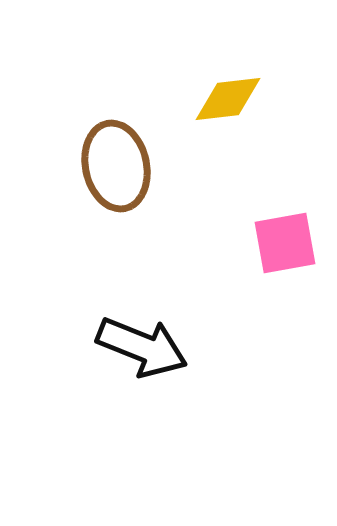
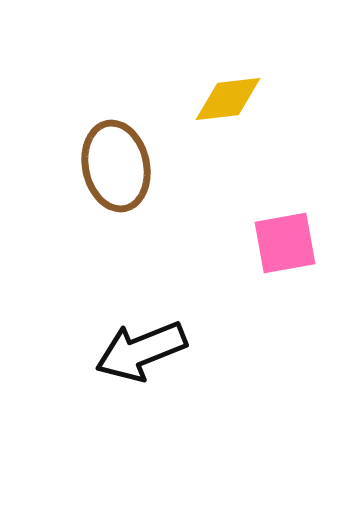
black arrow: moved 1 px left, 4 px down; rotated 136 degrees clockwise
